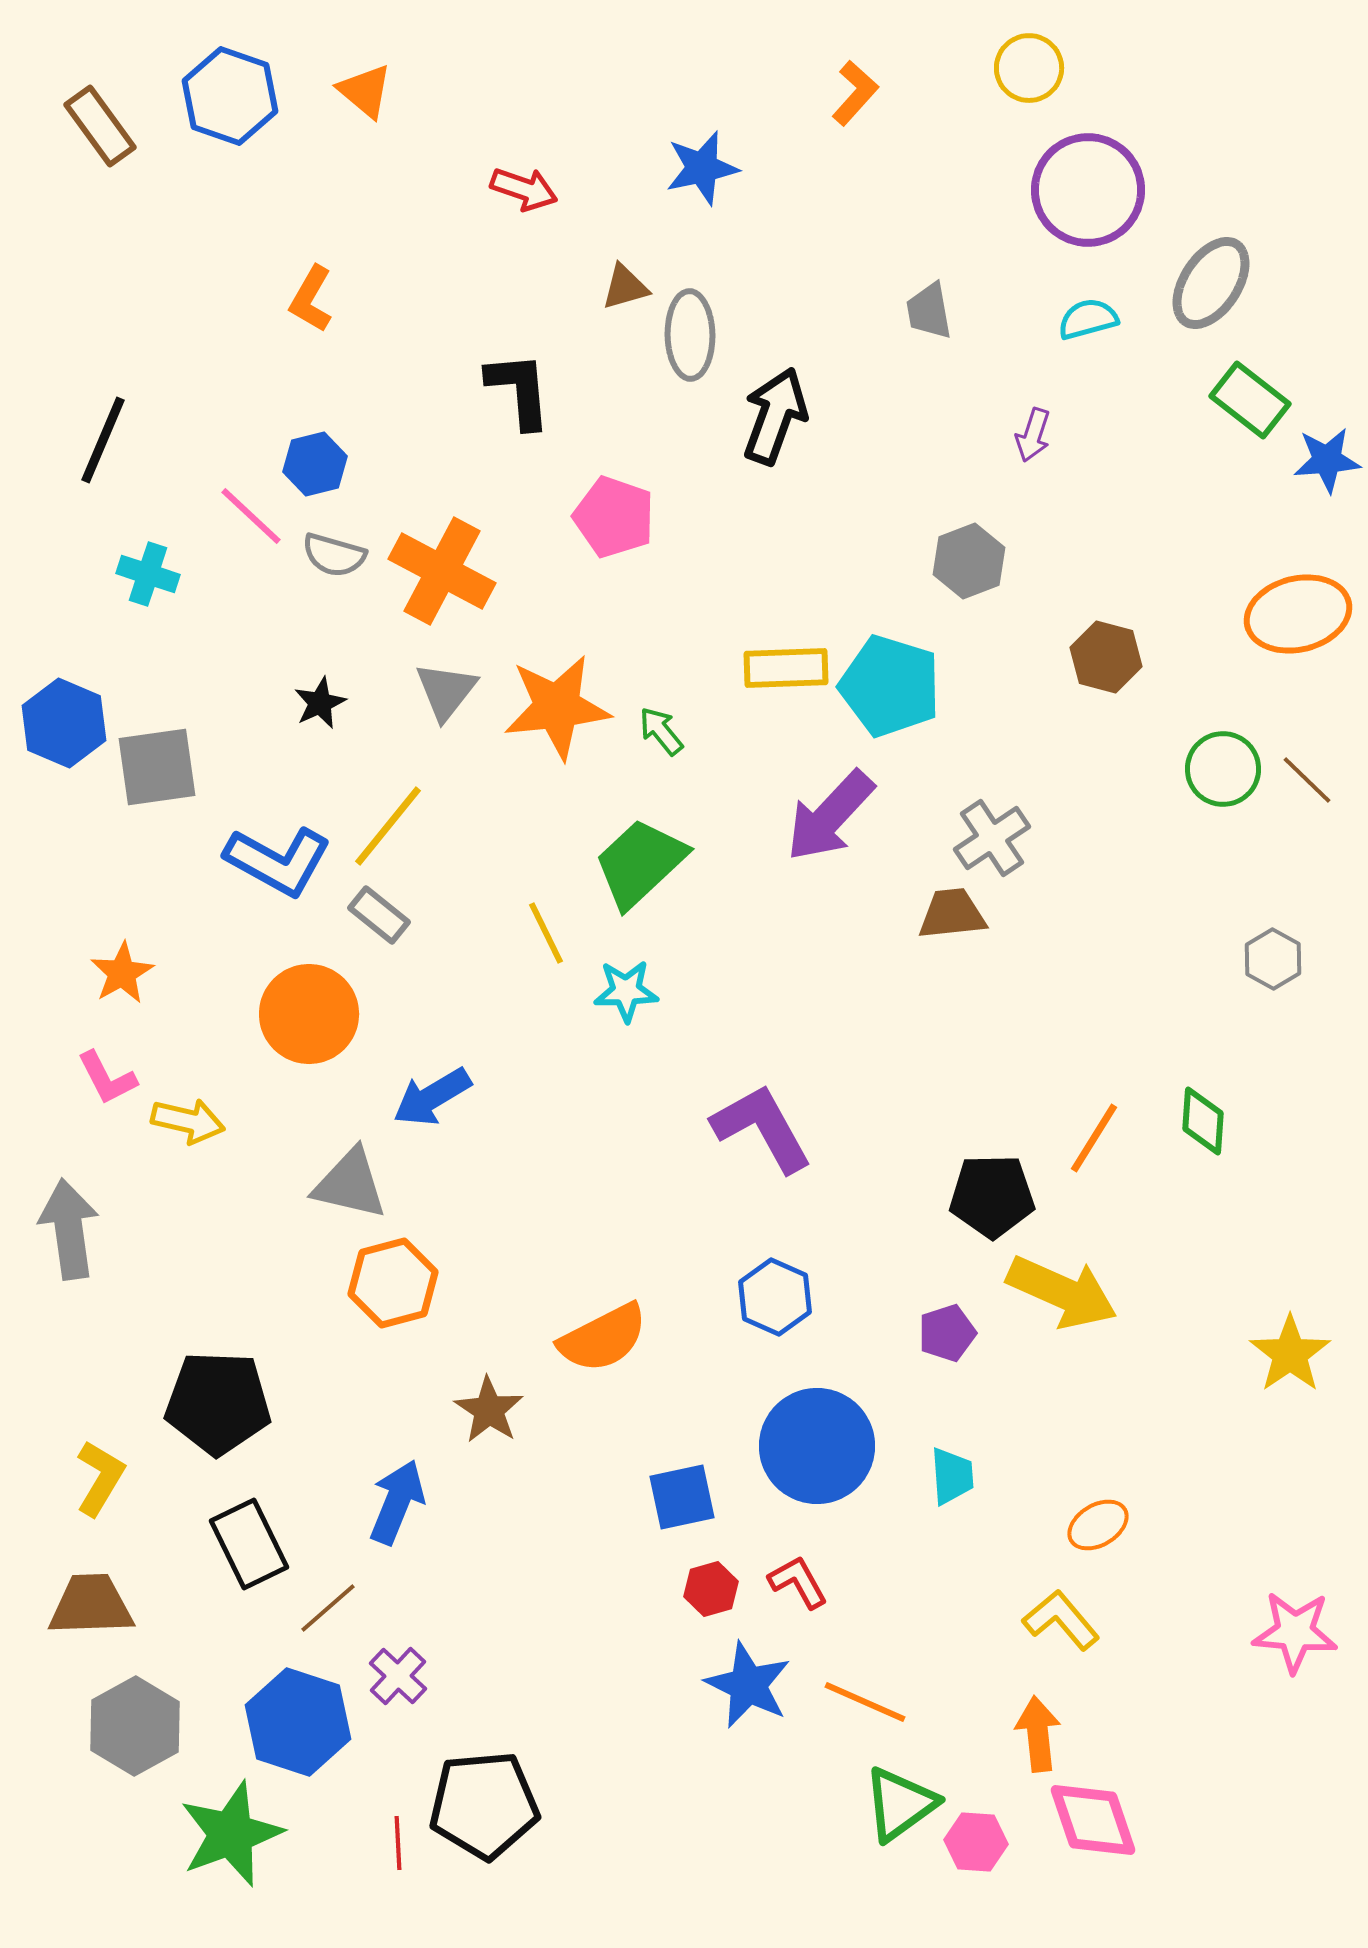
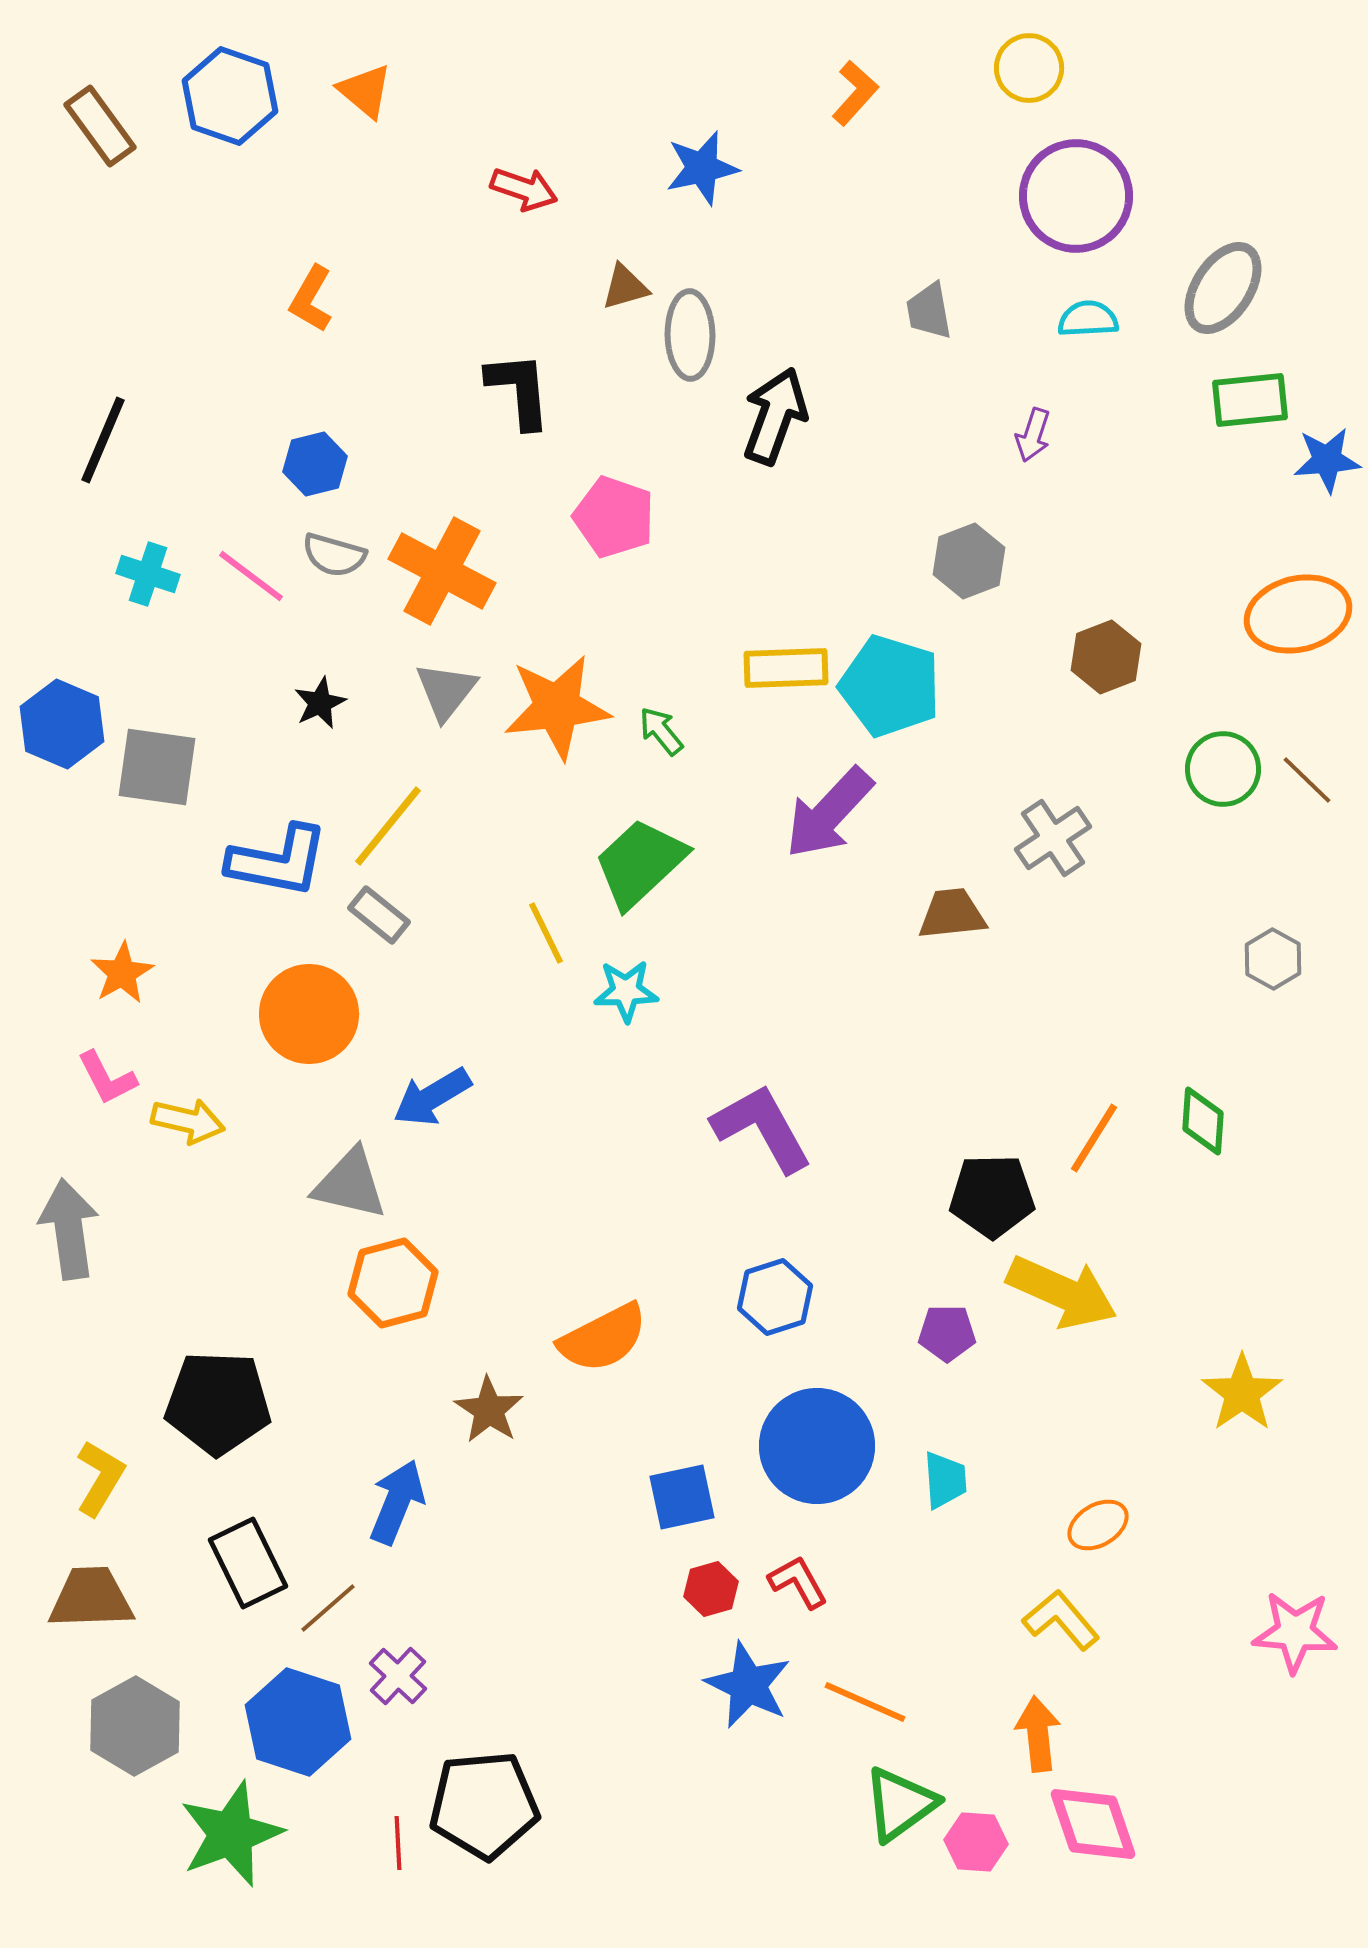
purple circle at (1088, 190): moved 12 px left, 6 px down
gray ellipse at (1211, 283): moved 12 px right, 5 px down
cyan semicircle at (1088, 319): rotated 12 degrees clockwise
green rectangle at (1250, 400): rotated 44 degrees counterclockwise
pink line at (251, 516): moved 60 px down; rotated 6 degrees counterclockwise
brown hexagon at (1106, 657): rotated 24 degrees clockwise
blue hexagon at (64, 723): moved 2 px left, 1 px down
gray square at (157, 767): rotated 16 degrees clockwise
purple arrow at (830, 816): moved 1 px left, 3 px up
gray cross at (992, 838): moved 61 px right
blue L-shape at (278, 861): rotated 18 degrees counterclockwise
blue hexagon at (775, 1297): rotated 18 degrees clockwise
purple pentagon at (947, 1333): rotated 18 degrees clockwise
yellow star at (1290, 1354): moved 48 px left, 39 px down
cyan trapezoid at (952, 1476): moved 7 px left, 4 px down
black rectangle at (249, 1544): moved 1 px left, 19 px down
brown trapezoid at (91, 1605): moved 7 px up
pink diamond at (1093, 1820): moved 4 px down
